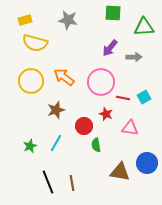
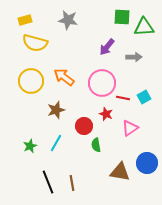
green square: moved 9 px right, 4 px down
purple arrow: moved 3 px left, 1 px up
pink circle: moved 1 px right, 1 px down
pink triangle: rotated 42 degrees counterclockwise
